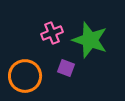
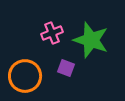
green star: moved 1 px right
